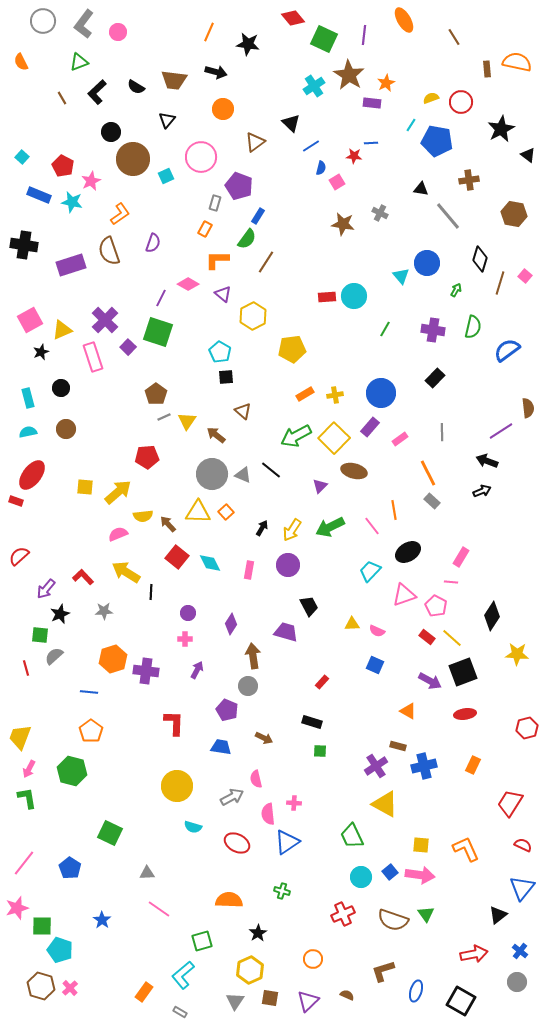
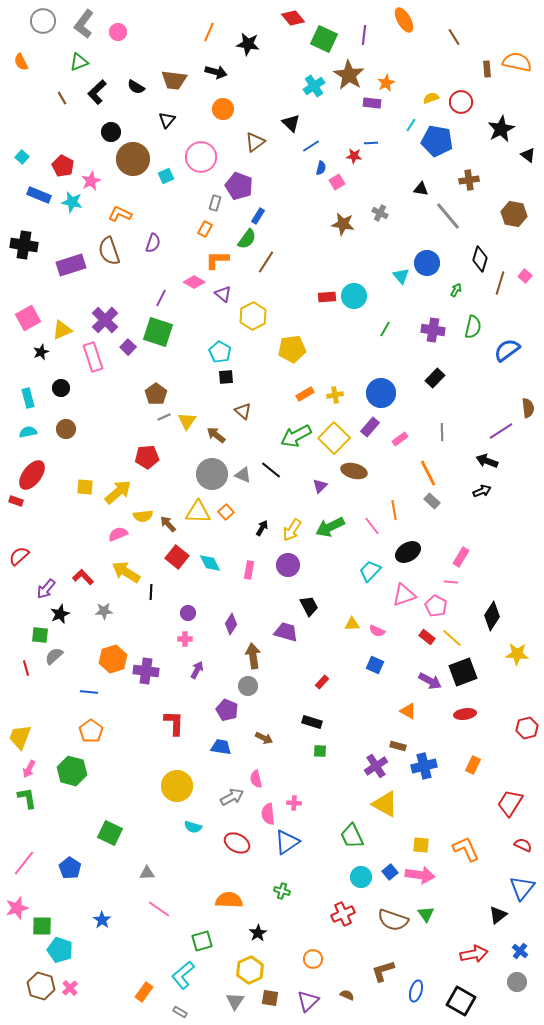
orange L-shape at (120, 214): rotated 120 degrees counterclockwise
pink diamond at (188, 284): moved 6 px right, 2 px up
pink square at (30, 320): moved 2 px left, 2 px up
